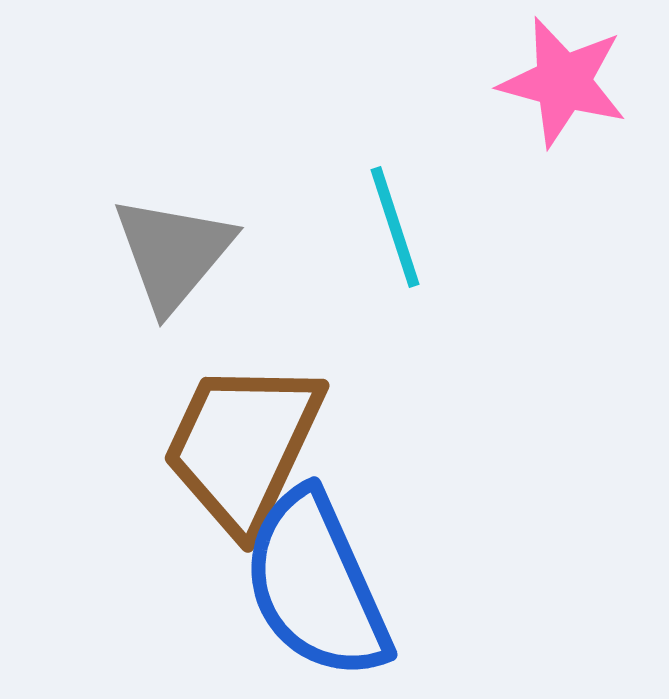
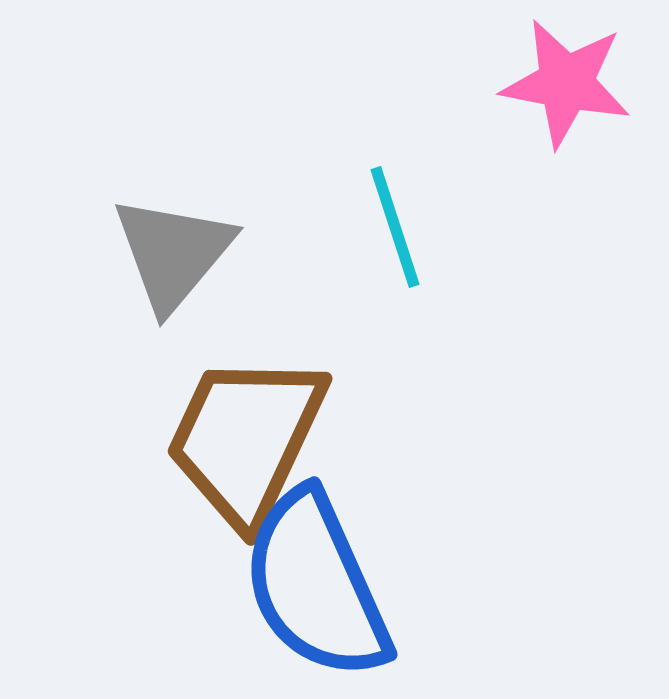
pink star: moved 3 px right, 1 px down; rotated 4 degrees counterclockwise
brown trapezoid: moved 3 px right, 7 px up
